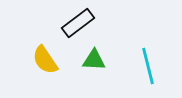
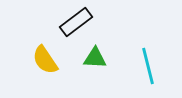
black rectangle: moved 2 px left, 1 px up
green triangle: moved 1 px right, 2 px up
